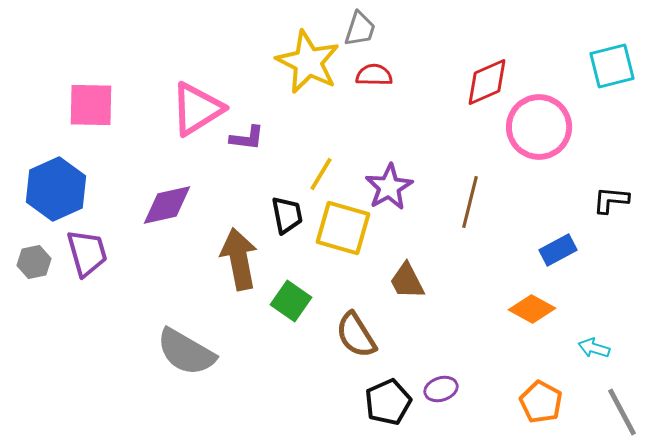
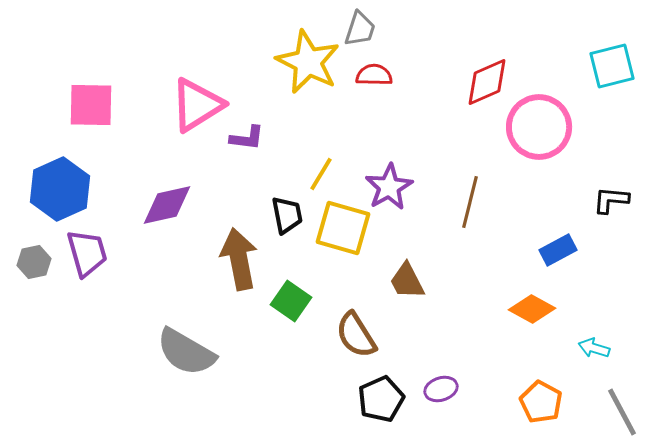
pink triangle: moved 4 px up
blue hexagon: moved 4 px right
black pentagon: moved 7 px left, 3 px up
